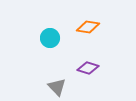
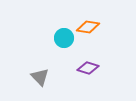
cyan circle: moved 14 px right
gray triangle: moved 17 px left, 10 px up
